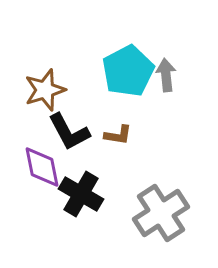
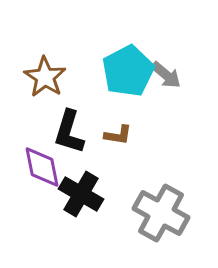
gray arrow: rotated 136 degrees clockwise
brown star: moved 13 px up; rotated 21 degrees counterclockwise
black L-shape: rotated 45 degrees clockwise
gray cross: rotated 28 degrees counterclockwise
